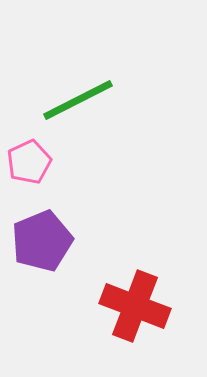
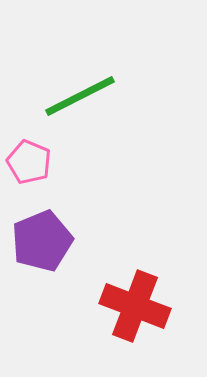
green line: moved 2 px right, 4 px up
pink pentagon: rotated 24 degrees counterclockwise
